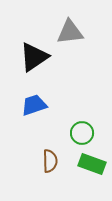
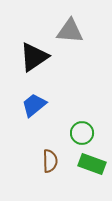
gray triangle: moved 1 px up; rotated 12 degrees clockwise
blue trapezoid: rotated 20 degrees counterclockwise
